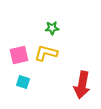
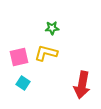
pink square: moved 2 px down
cyan square: moved 1 px down; rotated 16 degrees clockwise
